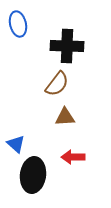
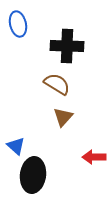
brown semicircle: rotated 96 degrees counterclockwise
brown triangle: moved 2 px left; rotated 45 degrees counterclockwise
blue triangle: moved 2 px down
red arrow: moved 21 px right
